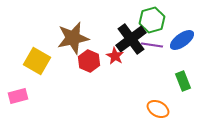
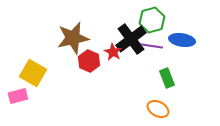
blue ellipse: rotated 45 degrees clockwise
purple line: moved 1 px down
red star: moved 2 px left, 4 px up
yellow square: moved 4 px left, 12 px down
green rectangle: moved 16 px left, 3 px up
